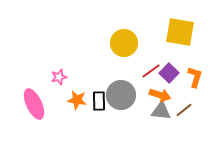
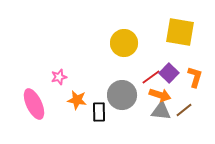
red line: moved 6 px down
gray circle: moved 1 px right
black rectangle: moved 11 px down
